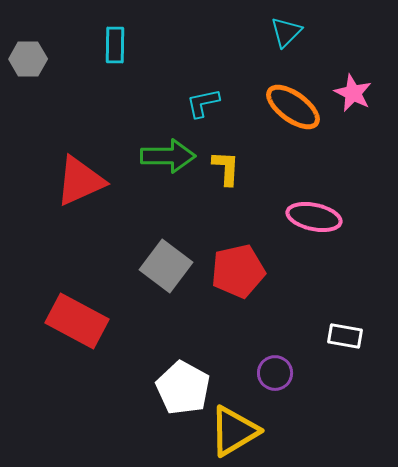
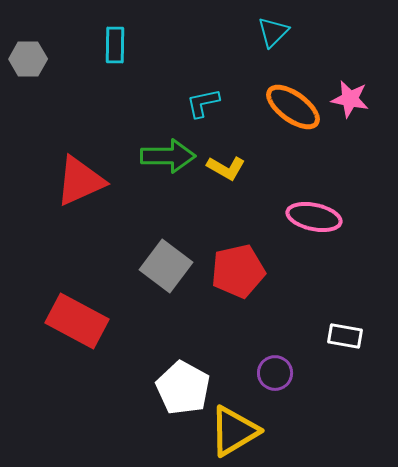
cyan triangle: moved 13 px left
pink star: moved 3 px left, 6 px down; rotated 15 degrees counterclockwise
yellow L-shape: rotated 117 degrees clockwise
